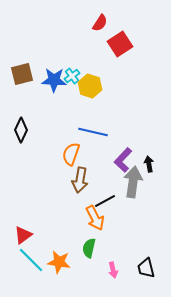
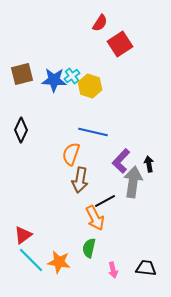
purple L-shape: moved 2 px left, 1 px down
black trapezoid: rotated 110 degrees clockwise
